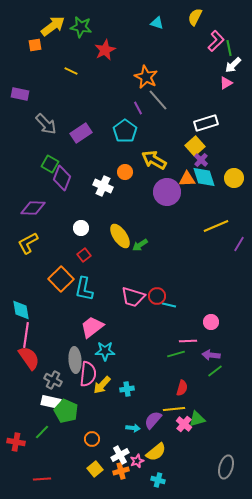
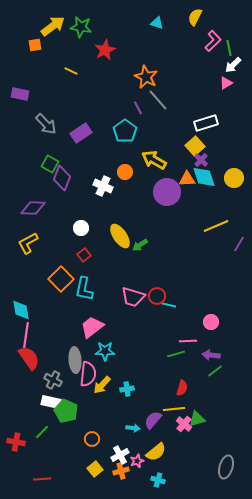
pink L-shape at (216, 41): moved 3 px left
